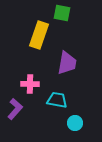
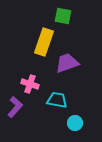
green square: moved 1 px right, 3 px down
yellow rectangle: moved 5 px right, 7 px down
purple trapezoid: rotated 120 degrees counterclockwise
pink cross: rotated 18 degrees clockwise
purple L-shape: moved 2 px up
